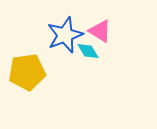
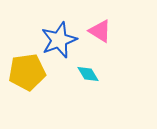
blue star: moved 6 px left, 5 px down
cyan diamond: moved 23 px down
